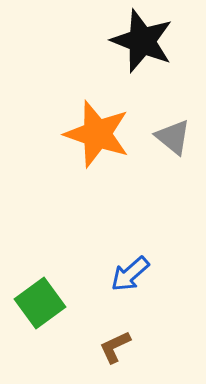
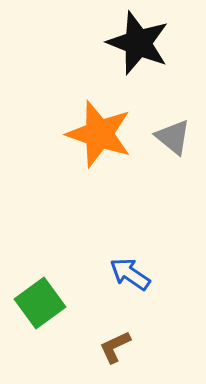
black star: moved 4 px left, 2 px down
orange star: moved 2 px right
blue arrow: rotated 75 degrees clockwise
